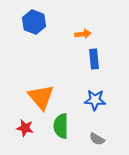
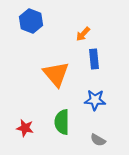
blue hexagon: moved 3 px left, 1 px up
orange arrow: rotated 140 degrees clockwise
orange triangle: moved 15 px right, 23 px up
green semicircle: moved 1 px right, 4 px up
gray semicircle: moved 1 px right, 1 px down
